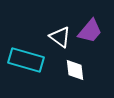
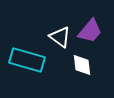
cyan rectangle: moved 1 px right
white diamond: moved 7 px right, 5 px up
